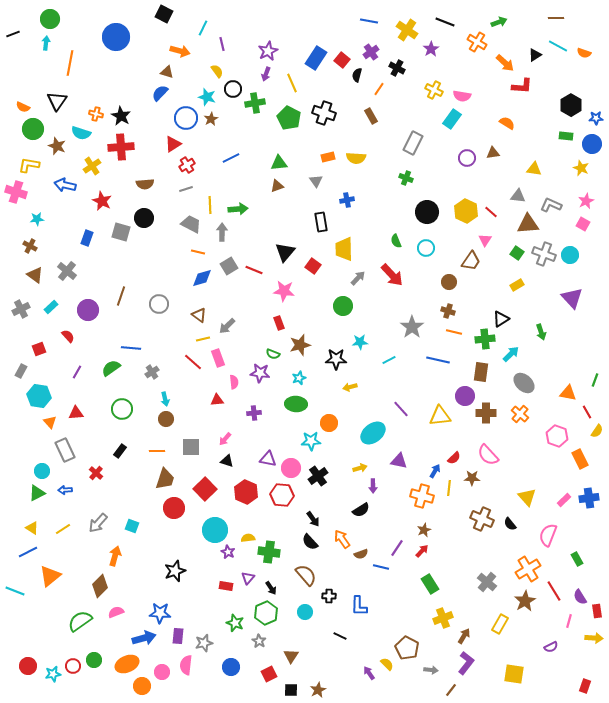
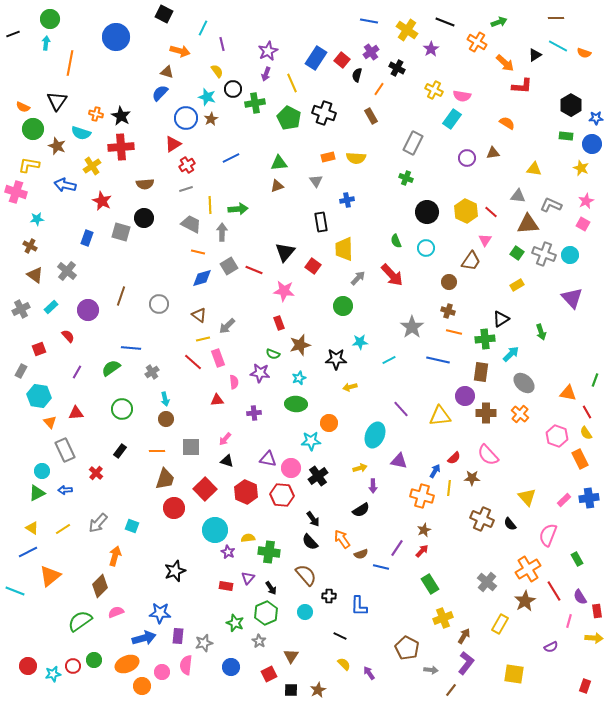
yellow semicircle at (597, 431): moved 11 px left, 2 px down; rotated 112 degrees clockwise
cyan ellipse at (373, 433): moved 2 px right, 2 px down; rotated 30 degrees counterclockwise
yellow semicircle at (387, 664): moved 43 px left
